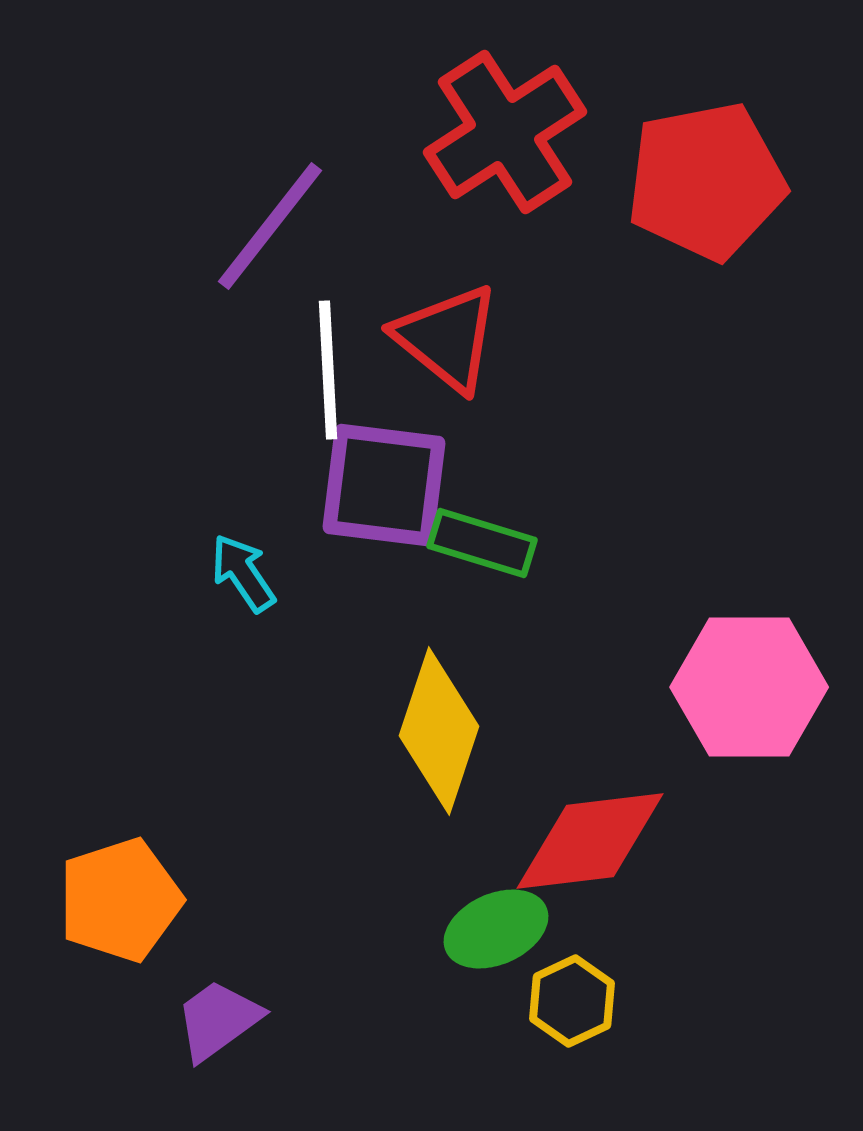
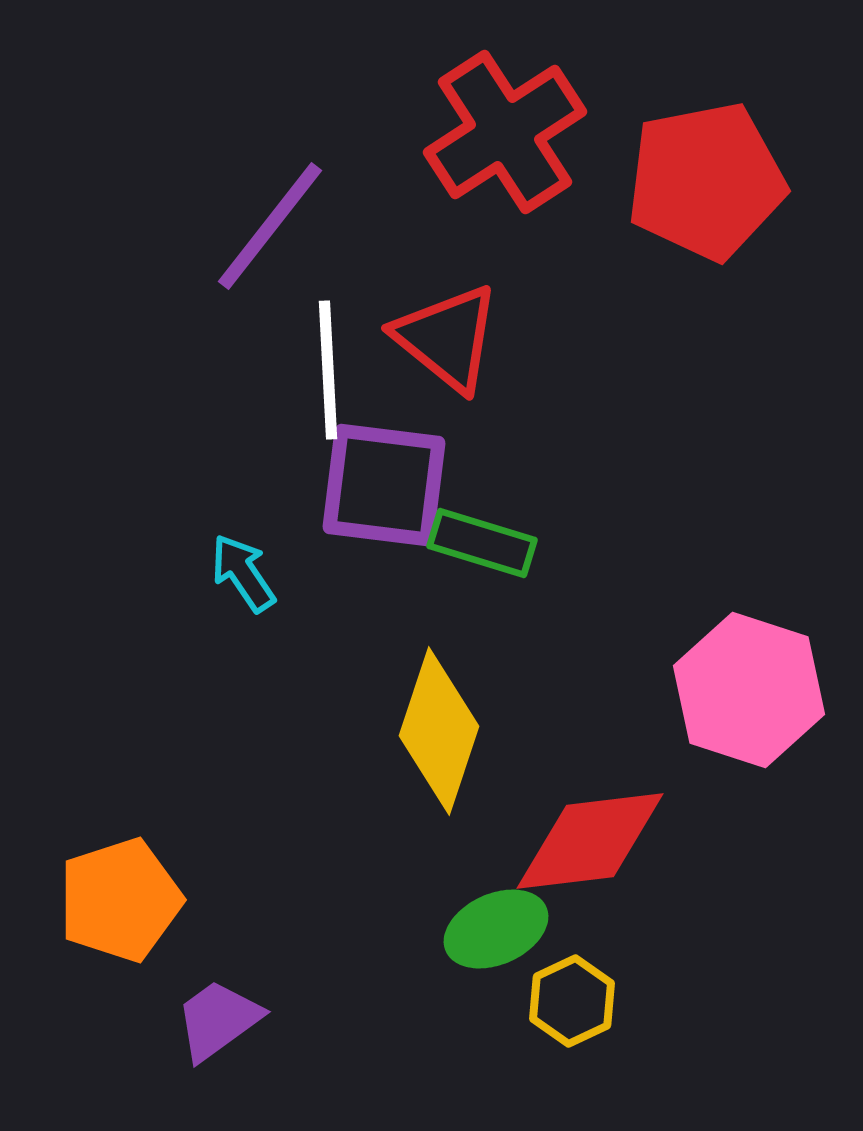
pink hexagon: moved 3 px down; rotated 18 degrees clockwise
